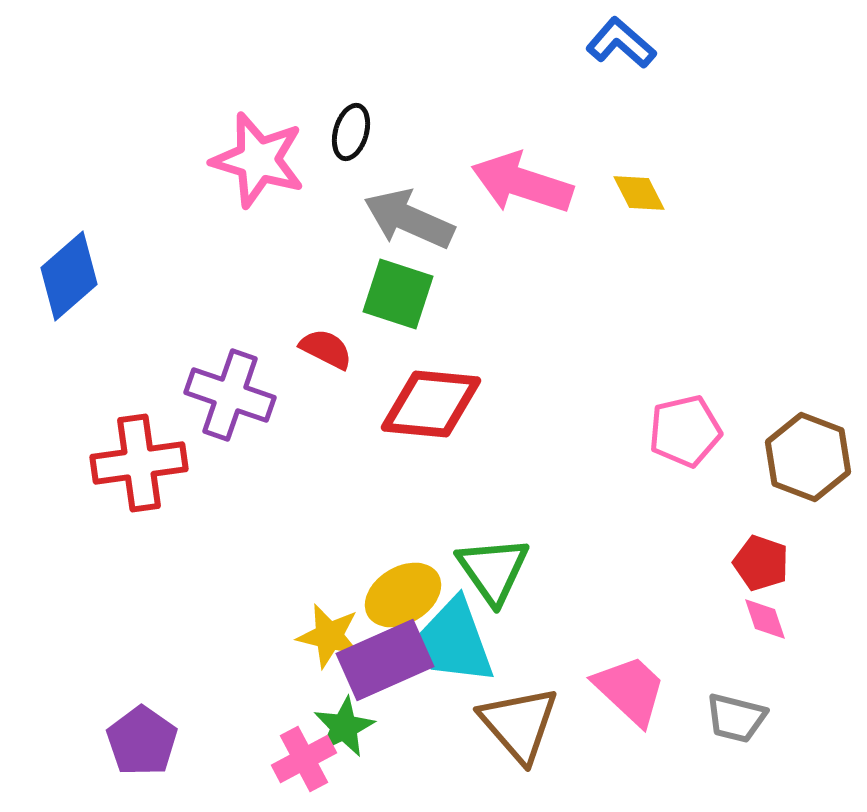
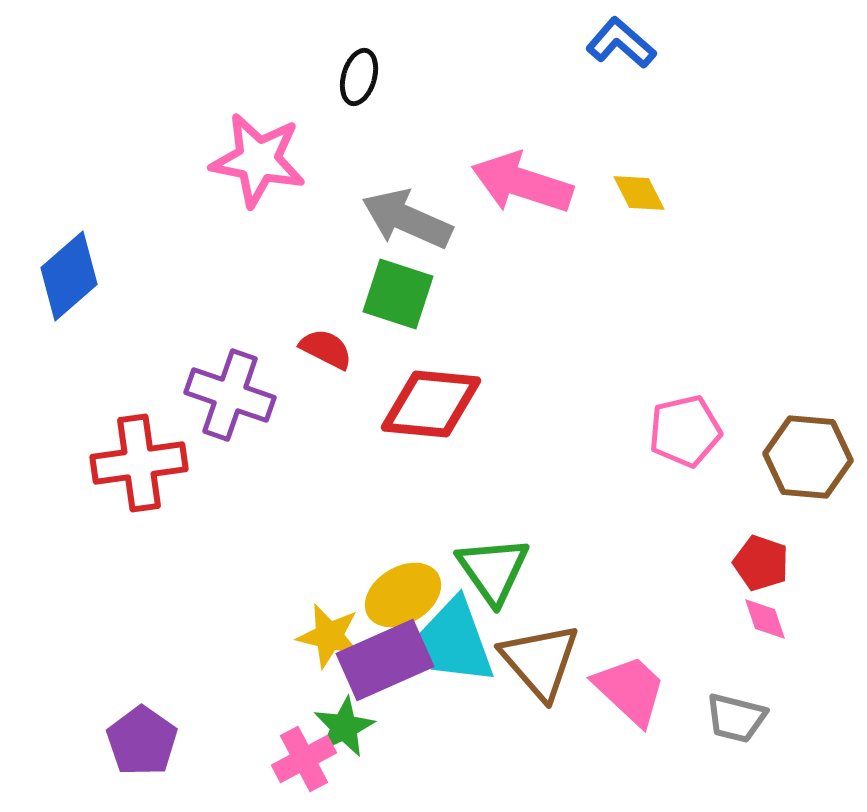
black ellipse: moved 8 px right, 55 px up
pink star: rotated 6 degrees counterclockwise
gray arrow: moved 2 px left
brown hexagon: rotated 16 degrees counterclockwise
brown triangle: moved 21 px right, 63 px up
